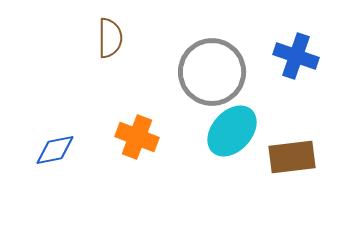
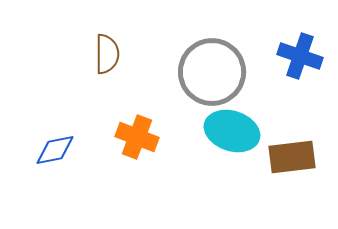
brown semicircle: moved 3 px left, 16 px down
blue cross: moved 4 px right
cyan ellipse: rotated 66 degrees clockwise
